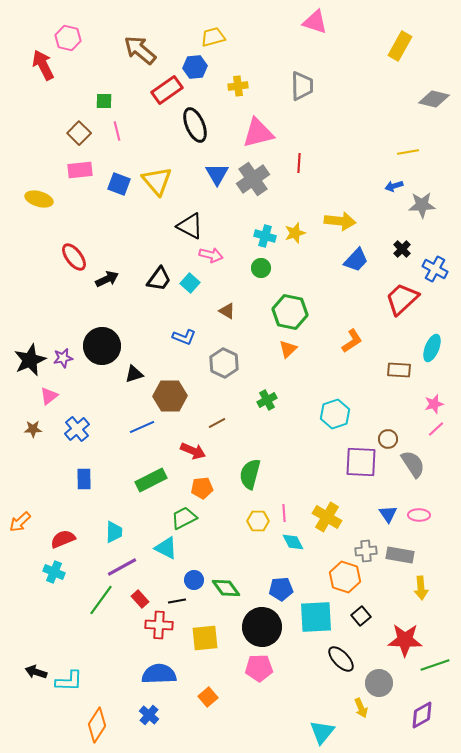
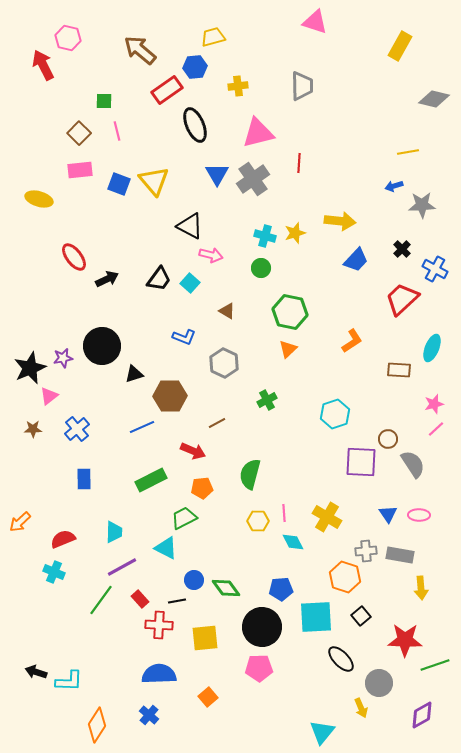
yellow triangle at (157, 181): moved 3 px left
black star at (30, 360): moved 8 px down
